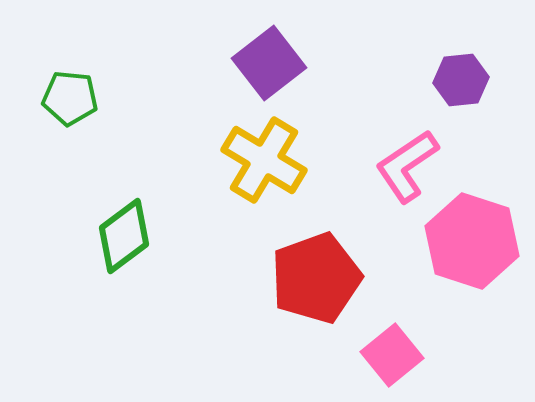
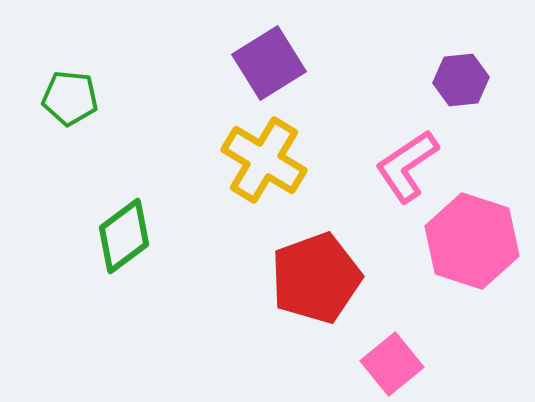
purple square: rotated 6 degrees clockwise
pink square: moved 9 px down
